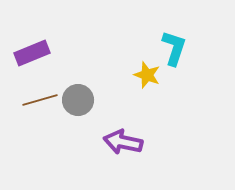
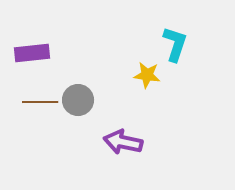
cyan L-shape: moved 1 px right, 4 px up
purple rectangle: rotated 16 degrees clockwise
yellow star: rotated 12 degrees counterclockwise
brown line: moved 2 px down; rotated 16 degrees clockwise
